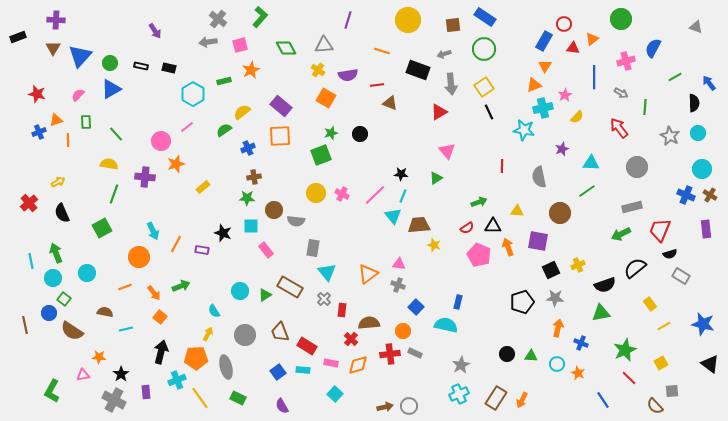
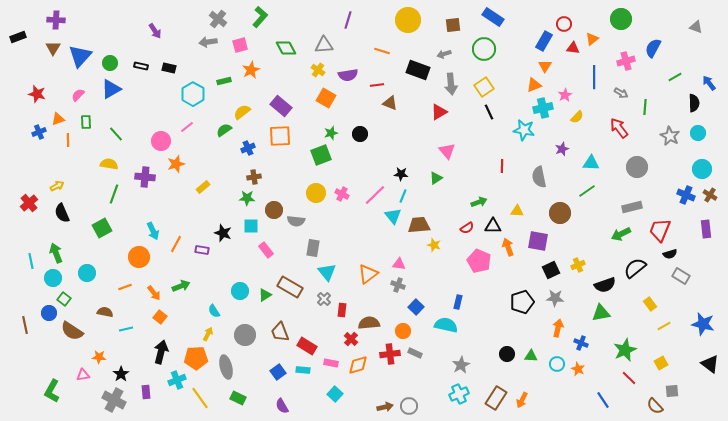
blue rectangle at (485, 17): moved 8 px right
orange triangle at (56, 120): moved 2 px right, 1 px up
yellow arrow at (58, 182): moved 1 px left, 4 px down
pink pentagon at (479, 255): moved 6 px down
orange star at (578, 373): moved 4 px up
